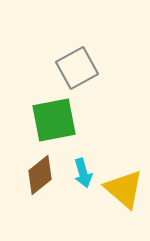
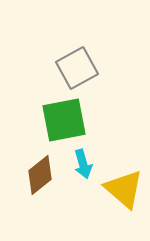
green square: moved 10 px right
cyan arrow: moved 9 px up
